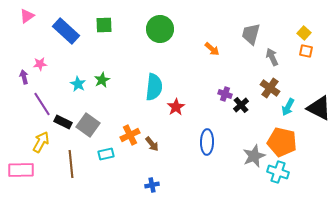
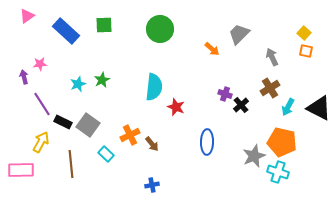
gray trapezoid: moved 12 px left; rotated 30 degrees clockwise
cyan star: rotated 21 degrees clockwise
brown cross: rotated 24 degrees clockwise
red star: rotated 18 degrees counterclockwise
cyan rectangle: rotated 56 degrees clockwise
